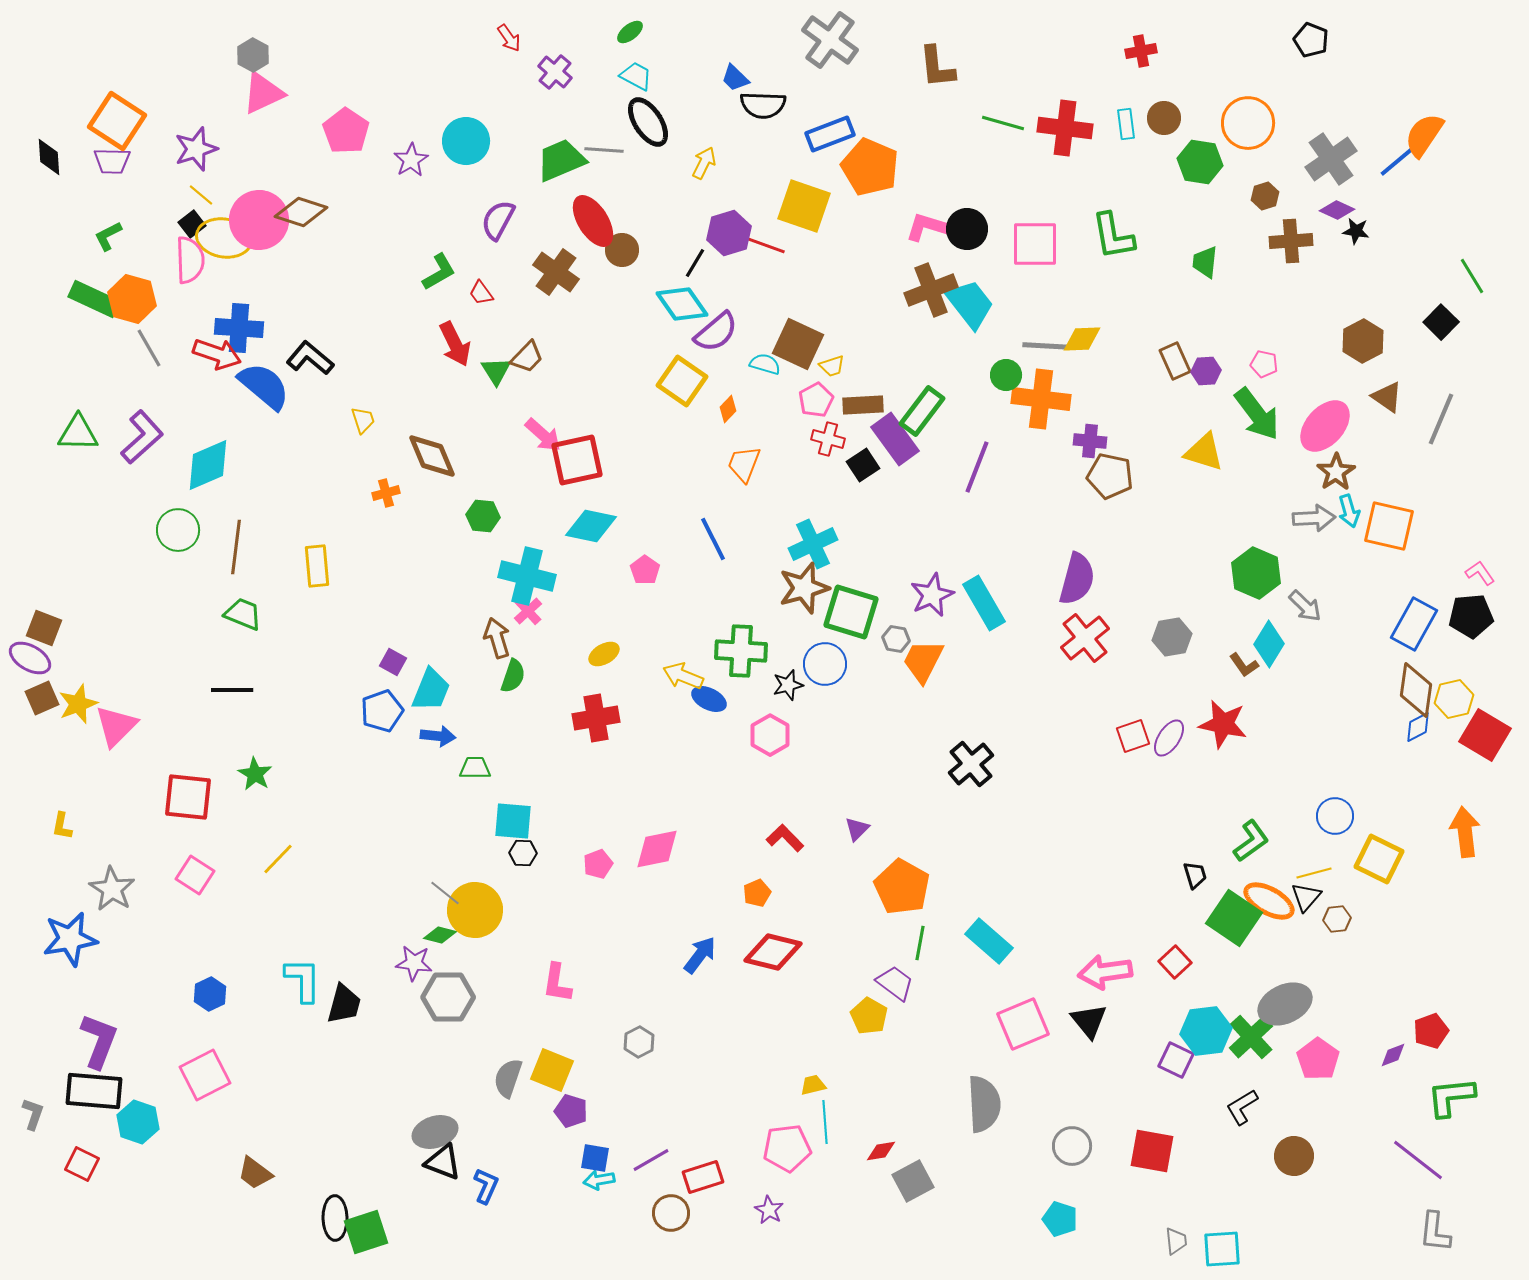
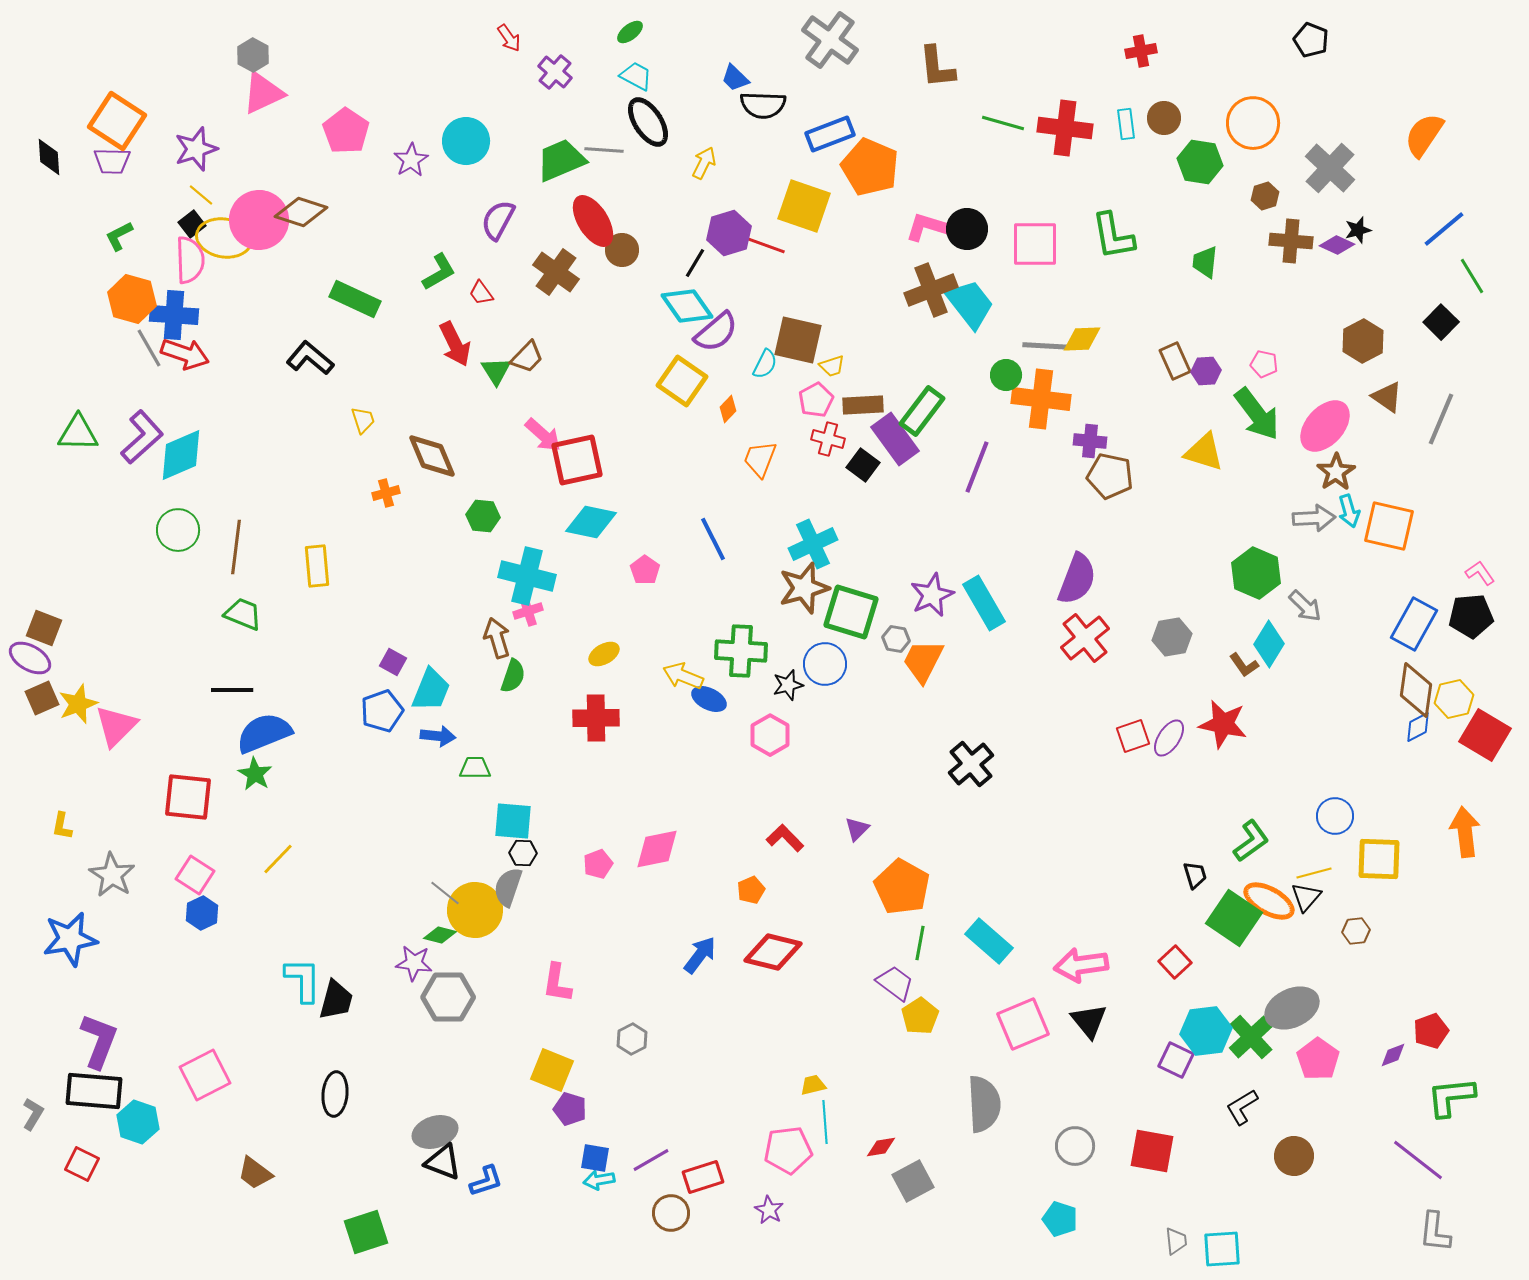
orange circle at (1248, 123): moved 5 px right
gray cross at (1331, 159): moved 1 px left, 9 px down; rotated 12 degrees counterclockwise
blue line at (1400, 159): moved 44 px right, 70 px down
purple diamond at (1337, 210): moved 35 px down
black star at (1356, 231): moved 2 px right, 1 px up; rotated 24 degrees counterclockwise
green L-shape at (108, 236): moved 11 px right
brown cross at (1291, 241): rotated 9 degrees clockwise
green rectangle at (94, 299): moved 261 px right
cyan diamond at (682, 304): moved 5 px right, 2 px down
blue cross at (239, 328): moved 65 px left, 13 px up
brown square at (798, 344): moved 4 px up; rotated 12 degrees counterclockwise
red arrow at (217, 354): moved 32 px left
cyan semicircle at (765, 364): rotated 100 degrees clockwise
blue semicircle at (264, 386): moved 347 px down; rotated 62 degrees counterclockwise
orange trapezoid at (744, 464): moved 16 px right, 5 px up
cyan diamond at (208, 465): moved 27 px left, 10 px up
black square at (863, 465): rotated 20 degrees counterclockwise
cyan diamond at (591, 526): moved 4 px up
purple semicircle at (1077, 579): rotated 6 degrees clockwise
pink cross at (528, 611): rotated 24 degrees clockwise
red cross at (596, 718): rotated 9 degrees clockwise
yellow square at (1379, 859): rotated 24 degrees counterclockwise
gray star at (112, 889): moved 14 px up
orange pentagon at (757, 893): moved 6 px left, 3 px up
brown hexagon at (1337, 919): moved 19 px right, 12 px down
pink arrow at (1105, 972): moved 24 px left, 7 px up
blue hexagon at (210, 994): moved 8 px left, 81 px up
black trapezoid at (344, 1004): moved 8 px left, 4 px up
gray ellipse at (1285, 1004): moved 7 px right, 4 px down
yellow pentagon at (869, 1016): moved 51 px right; rotated 9 degrees clockwise
gray hexagon at (639, 1042): moved 7 px left, 3 px up
gray semicircle at (508, 1078): moved 191 px up
purple pentagon at (571, 1111): moved 1 px left, 2 px up
gray L-shape at (33, 1114): rotated 12 degrees clockwise
gray circle at (1072, 1146): moved 3 px right
pink pentagon at (787, 1148): moved 1 px right, 2 px down
red diamond at (881, 1151): moved 4 px up
blue L-shape at (486, 1186): moved 5 px up; rotated 48 degrees clockwise
black ellipse at (335, 1218): moved 124 px up; rotated 6 degrees clockwise
